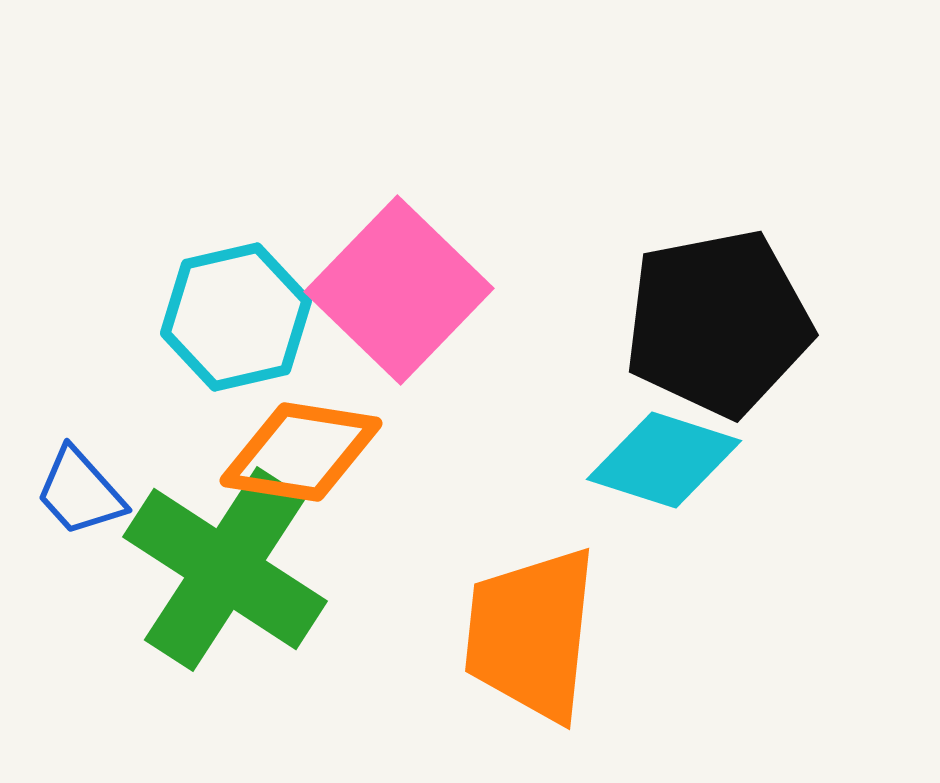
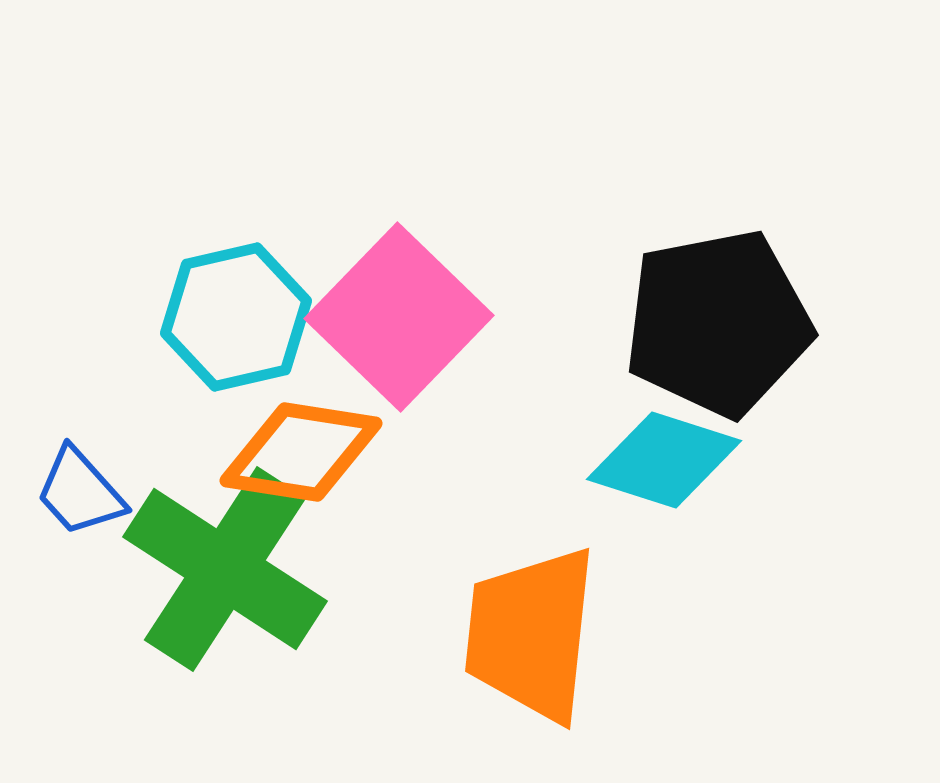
pink square: moved 27 px down
